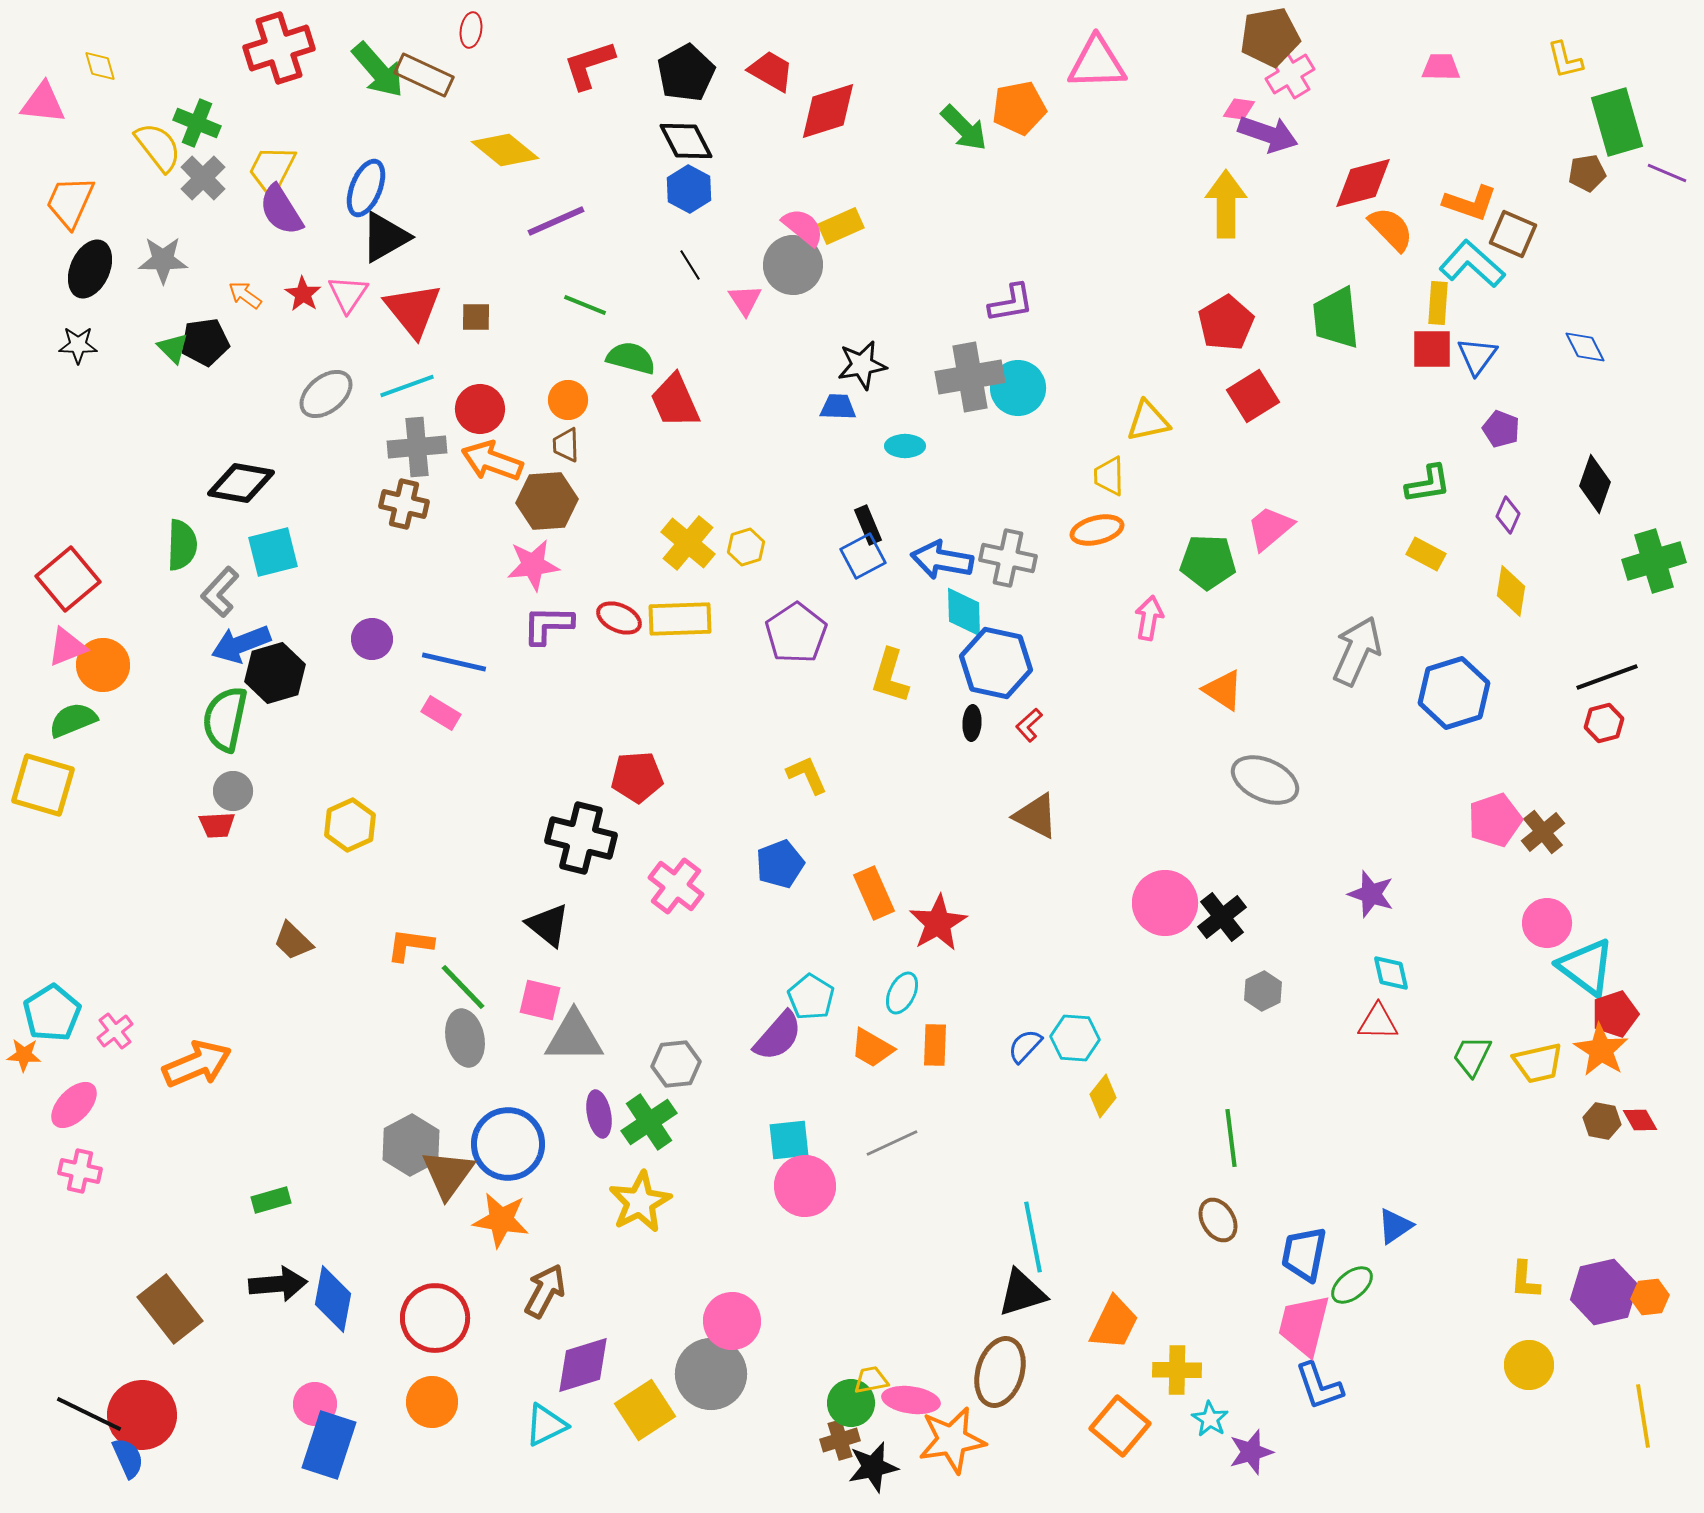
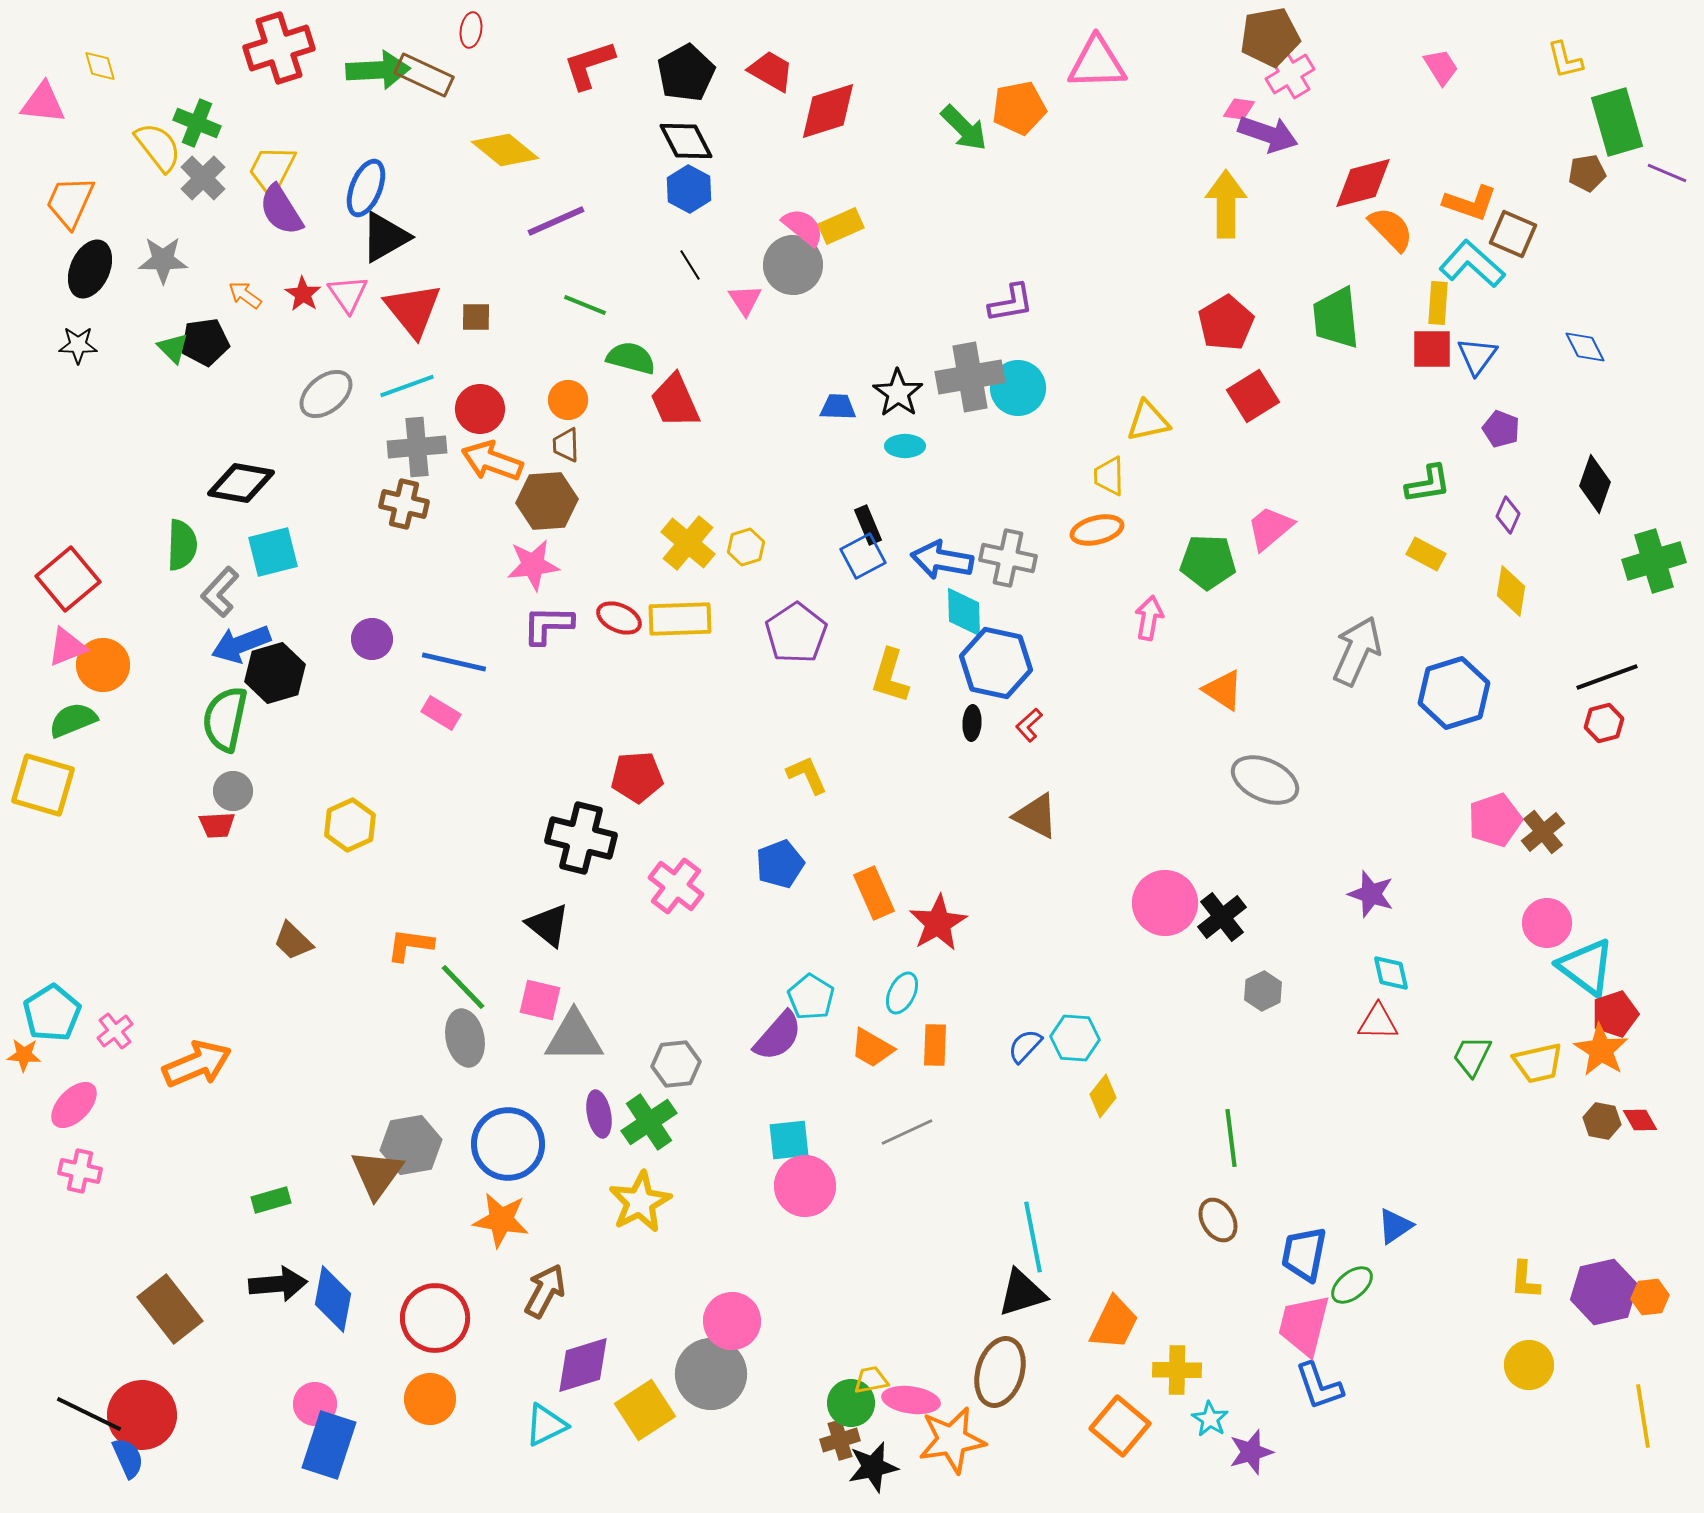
pink trapezoid at (1441, 67): rotated 57 degrees clockwise
green arrow at (378, 70): rotated 52 degrees counterclockwise
pink triangle at (348, 294): rotated 9 degrees counterclockwise
black star at (862, 365): moved 36 px right, 28 px down; rotated 27 degrees counterclockwise
gray line at (892, 1143): moved 15 px right, 11 px up
gray hexagon at (411, 1145): rotated 18 degrees clockwise
brown triangle at (448, 1174): moved 71 px left
orange circle at (432, 1402): moved 2 px left, 3 px up
